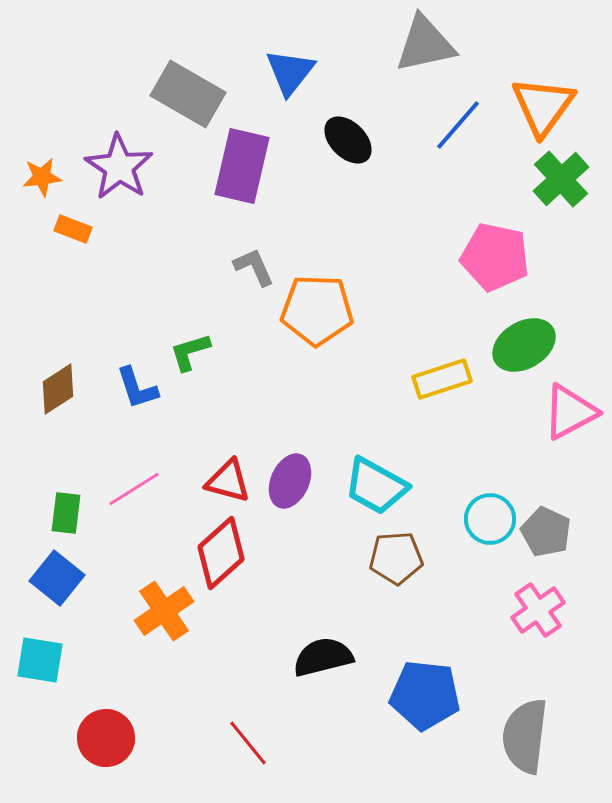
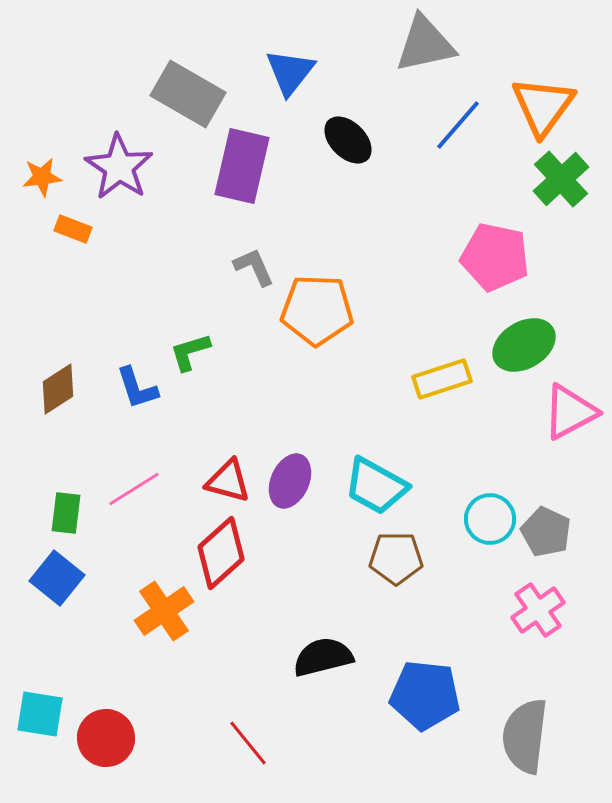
brown pentagon: rotated 4 degrees clockwise
cyan square: moved 54 px down
